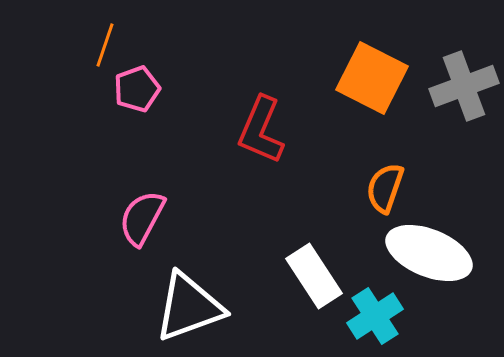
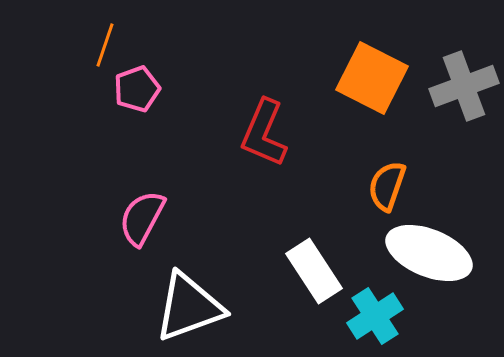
red L-shape: moved 3 px right, 3 px down
orange semicircle: moved 2 px right, 2 px up
white rectangle: moved 5 px up
